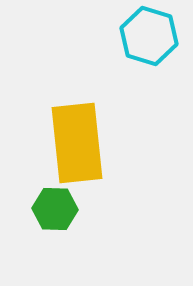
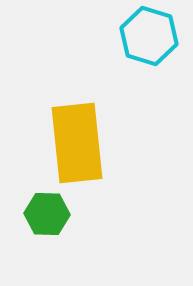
green hexagon: moved 8 px left, 5 px down
